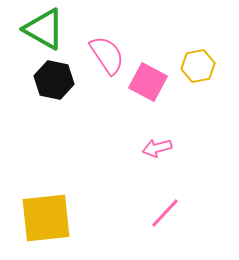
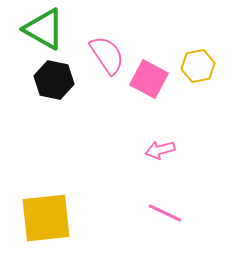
pink square: moved 1 px right, 3 px up
pink arrow: moved 3 px right, 2 px down
pink line: rotated 72 degrees clockwise
